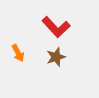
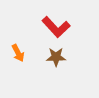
brown star: rotated 18 degrees clockwise
